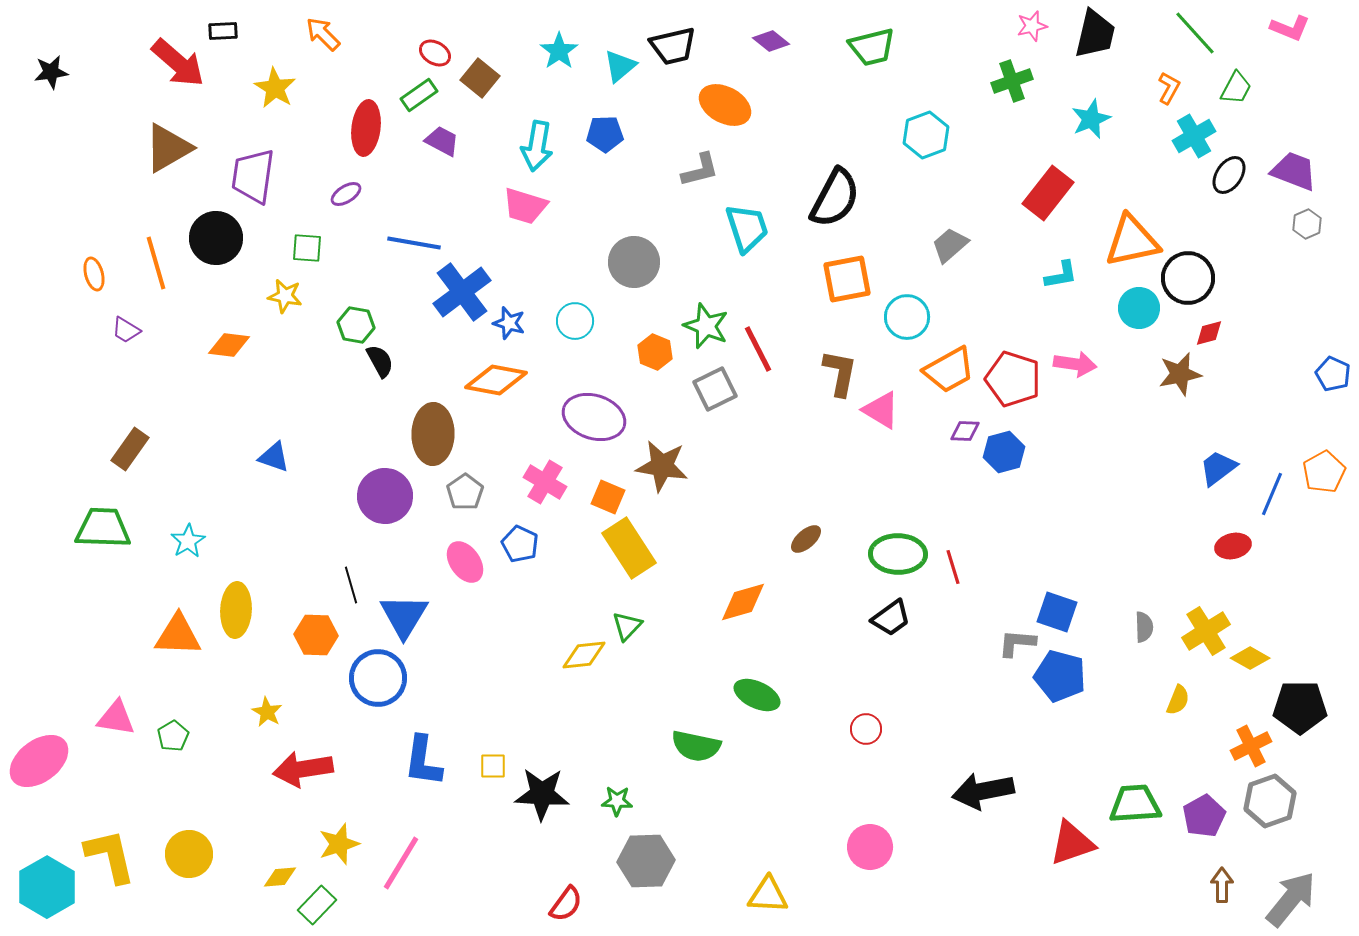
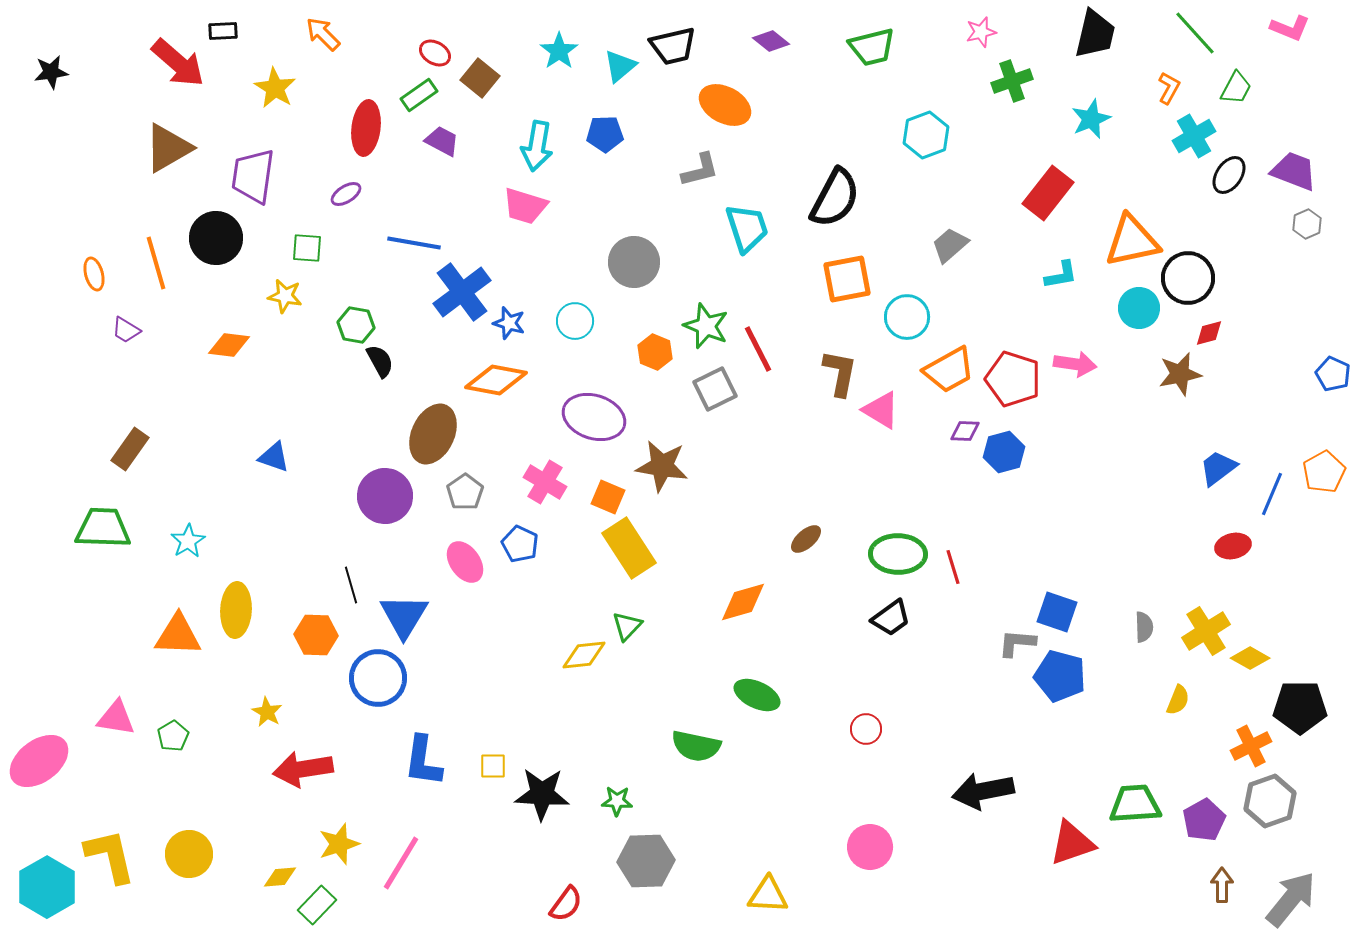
pink star at (1032, 26): moved 51 px left, 6 px down
brown ellipse at (433, 434): rotated 24 degrees clockwise
purple pentagon at (1204, 816): moved 4 px down
